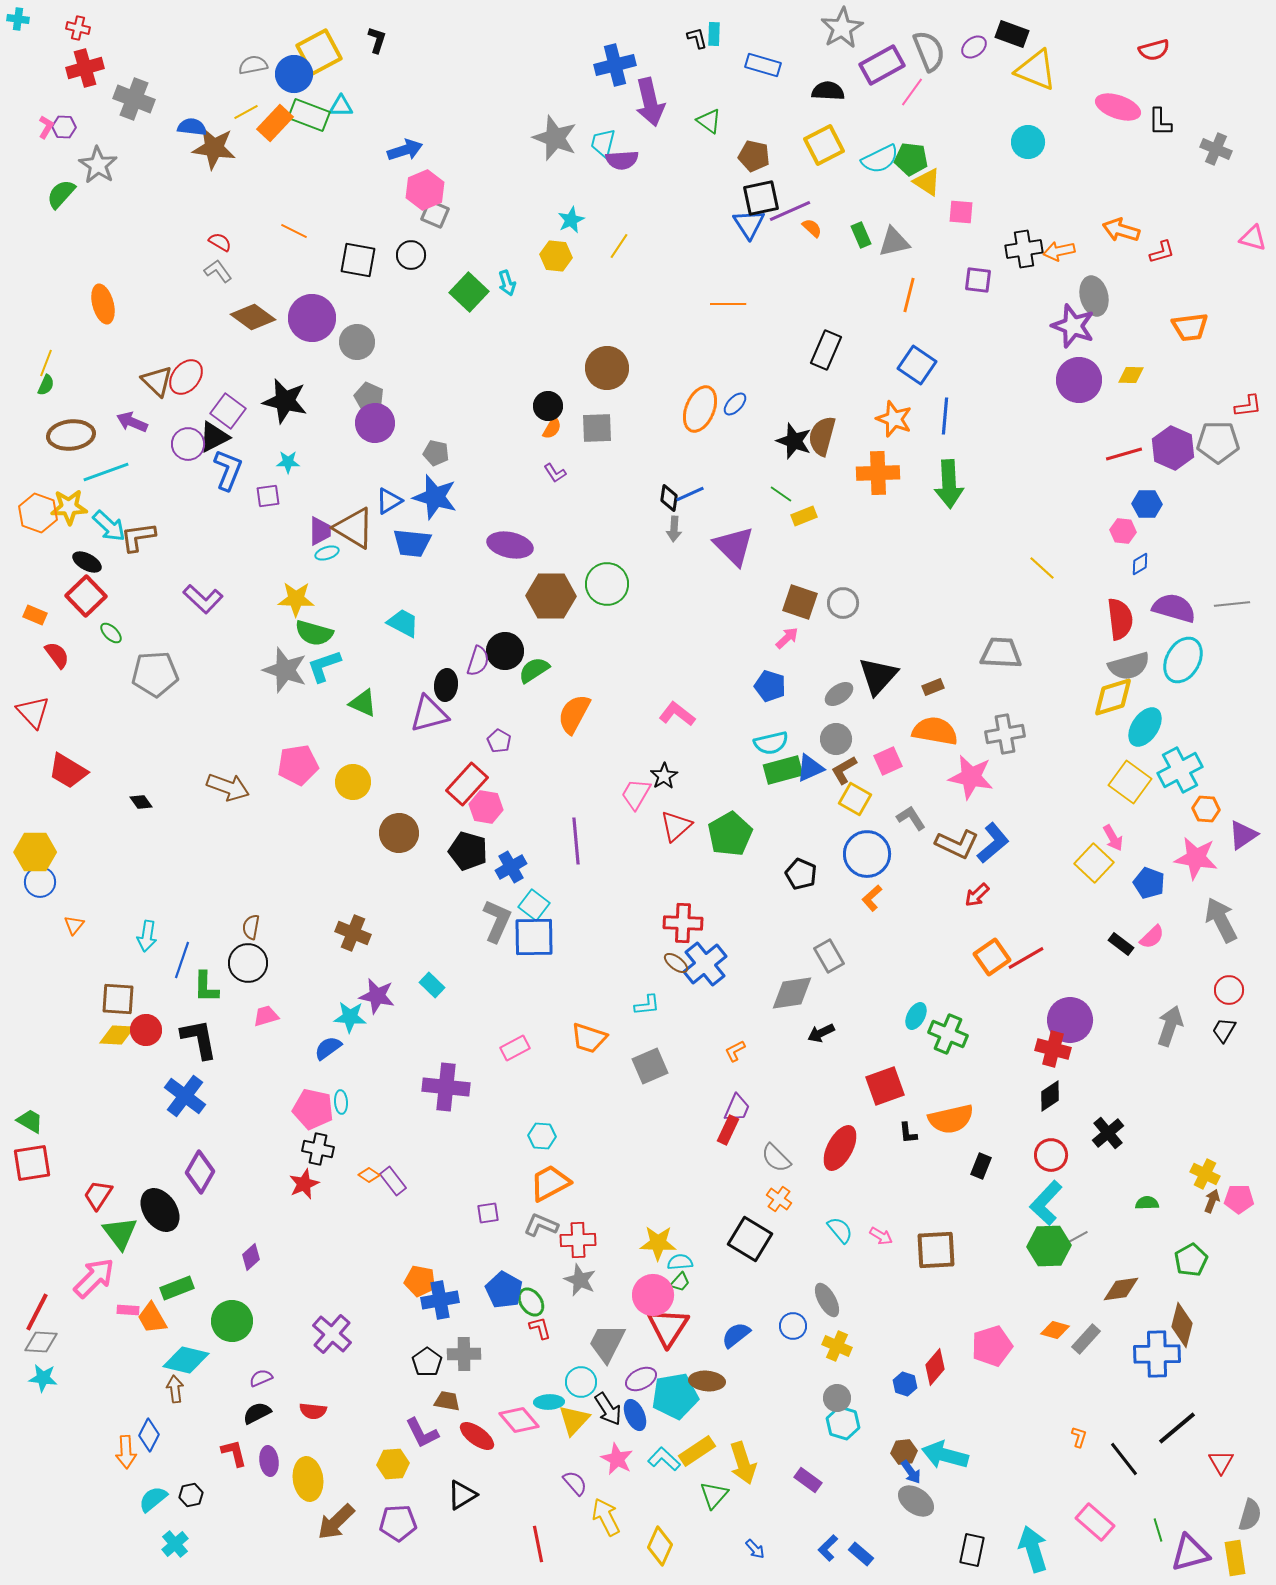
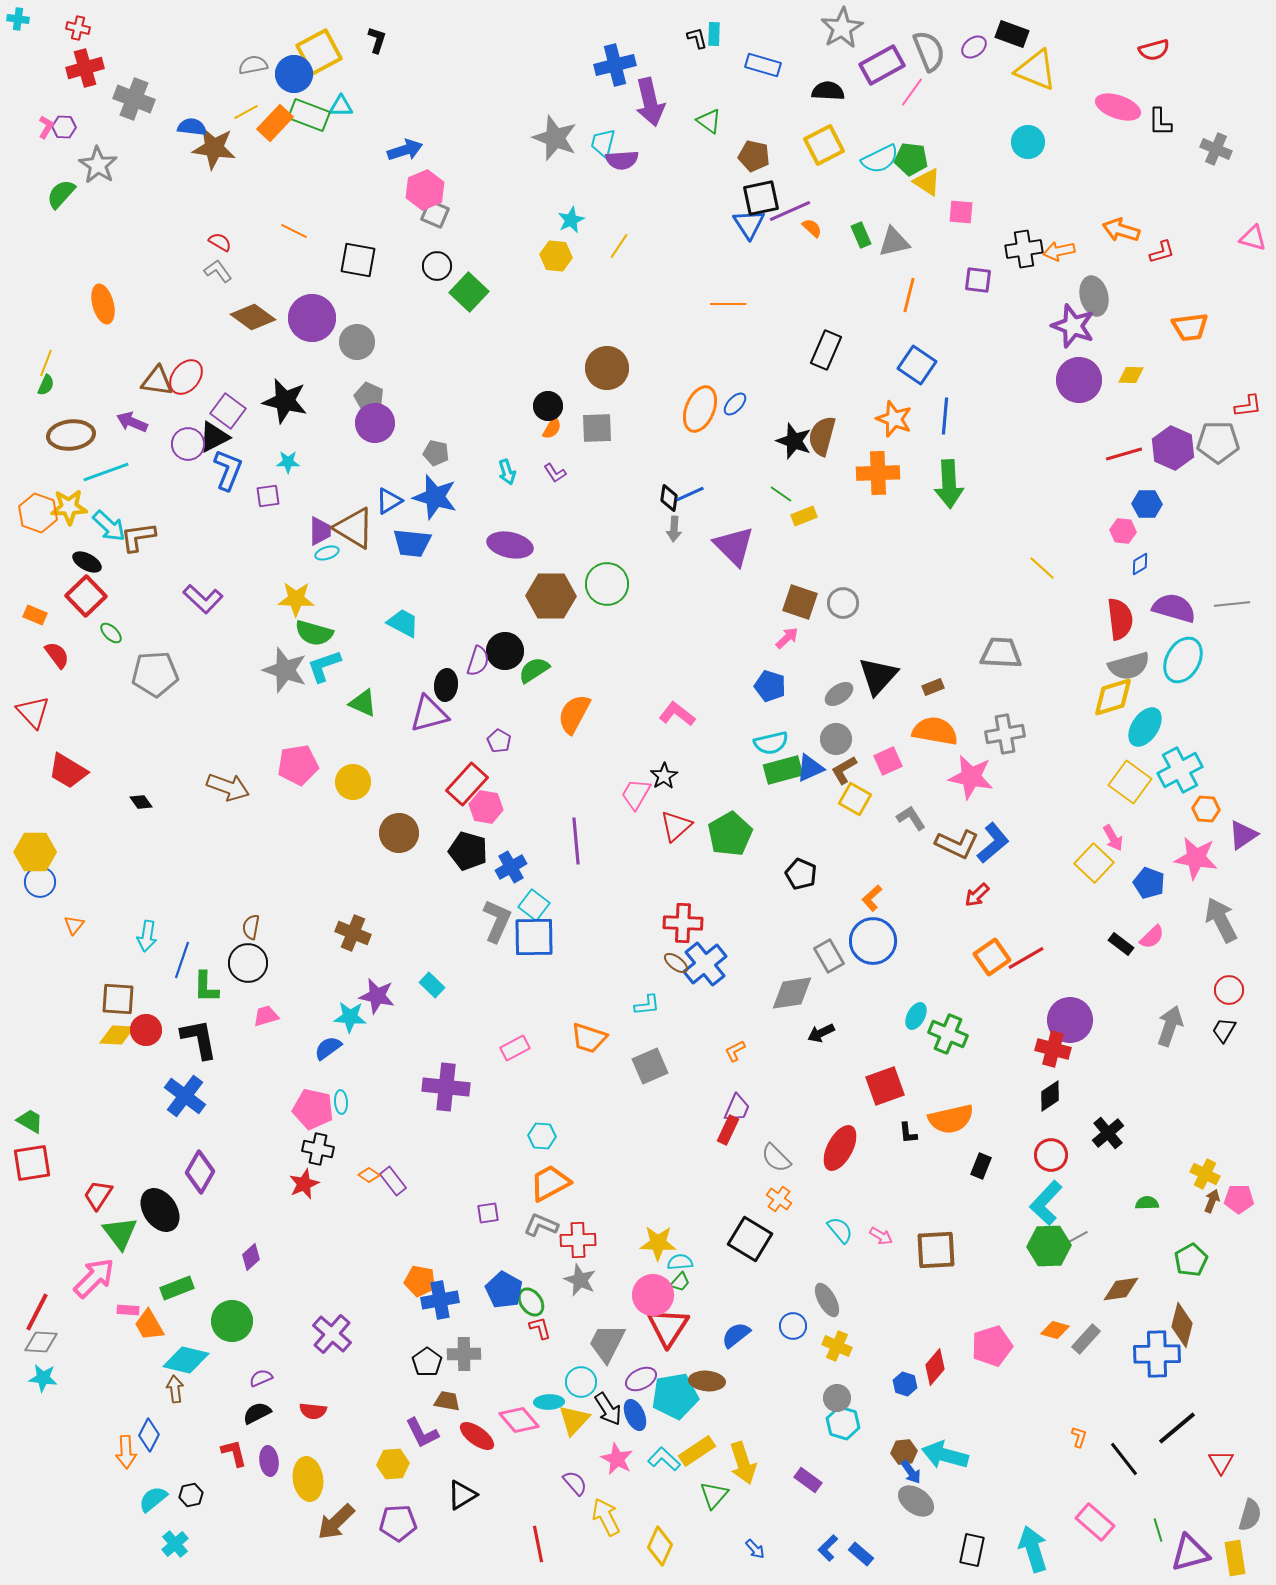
black circle at (411, 255): moved 26 px right, 11 px down
cyan arrow at (507, 283): moved 189 px down
brown triangle at (157, 381): rotated 36 degrees counterclockwise
blue circle at (867, 854): moved 6 px right, 87 px down
orange trapezoid at (152, 1318): moved 3 px left, 7 px down
